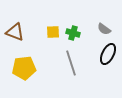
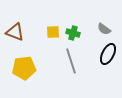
gray line: moved 2 px up
